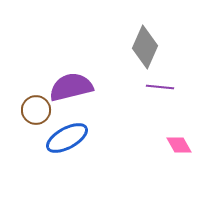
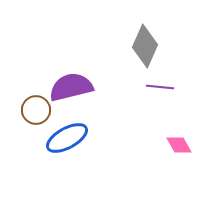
gray diamond: moved 1 px up
